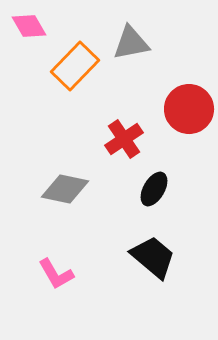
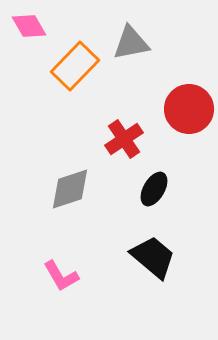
gray diamond: moved 5 px right; rotated 30 degrees counterclockwise
pink L-shape: moved 5 px right, 2 px down
